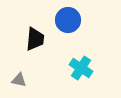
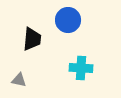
black trapezoid: moved 3 px left
cyan cross: rotated 30 degrees counterclockwise
